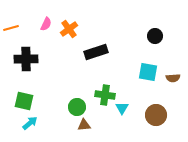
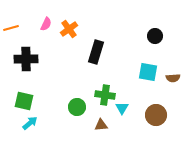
black rectangle: rotated 55 degrees counterclockwise
brown triangle: moved 17 px right
